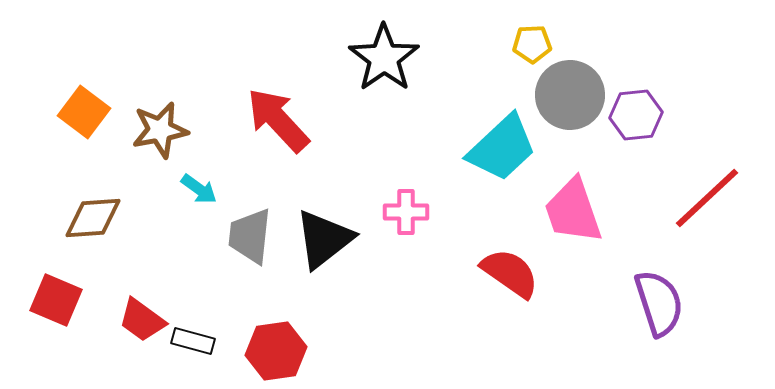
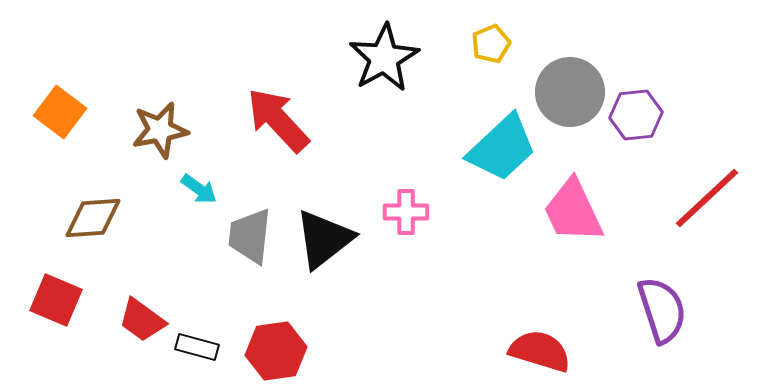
yellow pentagon: moved 41 px left; rotated 21 degrees counterclockwise
black star: rotated 6 degrees clockwise
gray circle: moved 3 px up
orange square: moved 24 px left
pink trapezoid: rotated 6 degrees counterclockwise
red semicircle: moved 30 px right, 78 px down; rotated 18 degrees counterclockwise
purple semicircle: moved 3 px right, 7 px down
black rectangle: moved 4 px right, 6 px down
